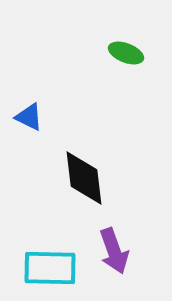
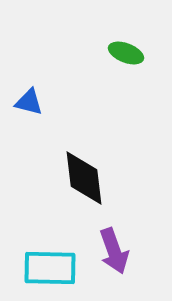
blue triangle: moved 15 px up; rotated 12 degrees counterclockwise
